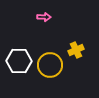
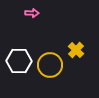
pink arrow: moved 12 px left, 4 px up
yellow cross: rotated 21 degrees counterclockwise
